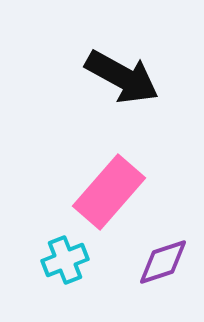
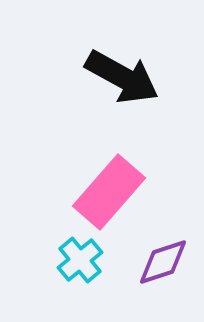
cyan cross: moved 15 px right; rotated 18 degrees counterclockwise
